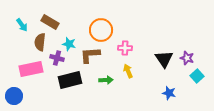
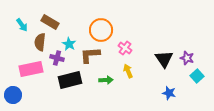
cyan star: rotated 16 degrees clockwise
pink cross: rotated 32 degrees clockwise
blue circle: moved 1 px left, 1 px up
